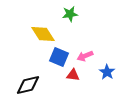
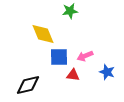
green star: moved 3 px up
yellow diamond: rotated 10 degrees clockwise
blue square: rotated 24 degrees counterclockwise
blue star: rotated 14 degrees counterclockwise
